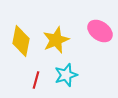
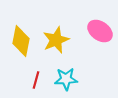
cyan star: moved 4 px down; rotated 15 degrees clockwise
